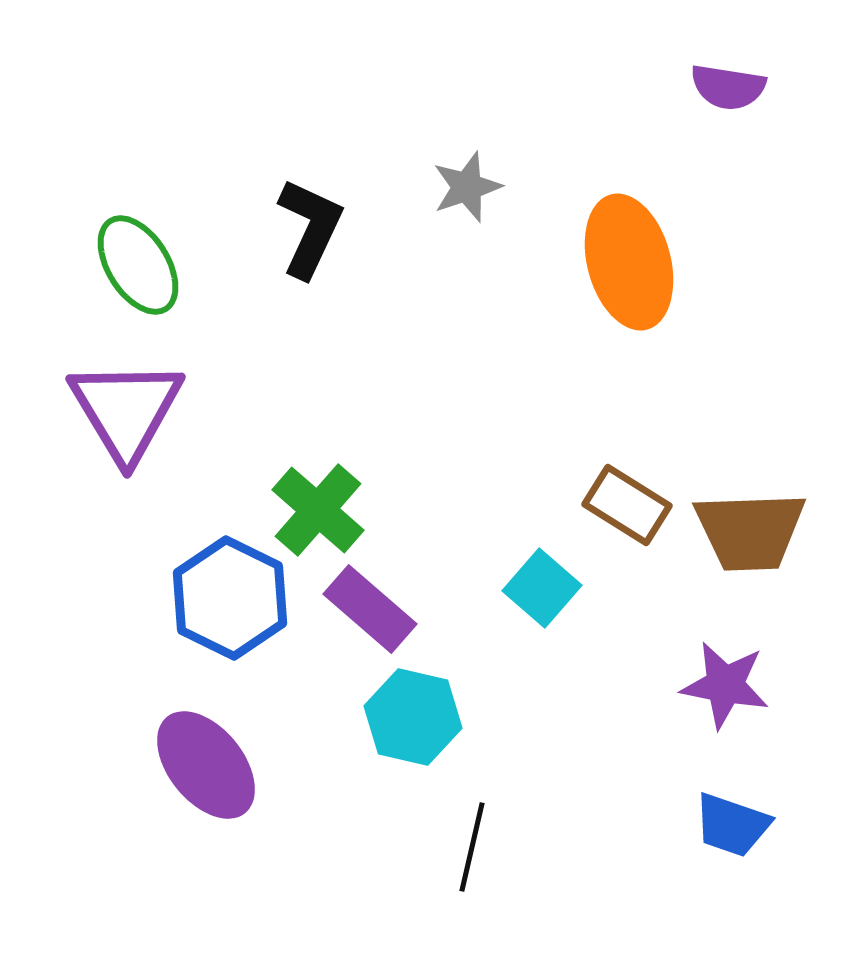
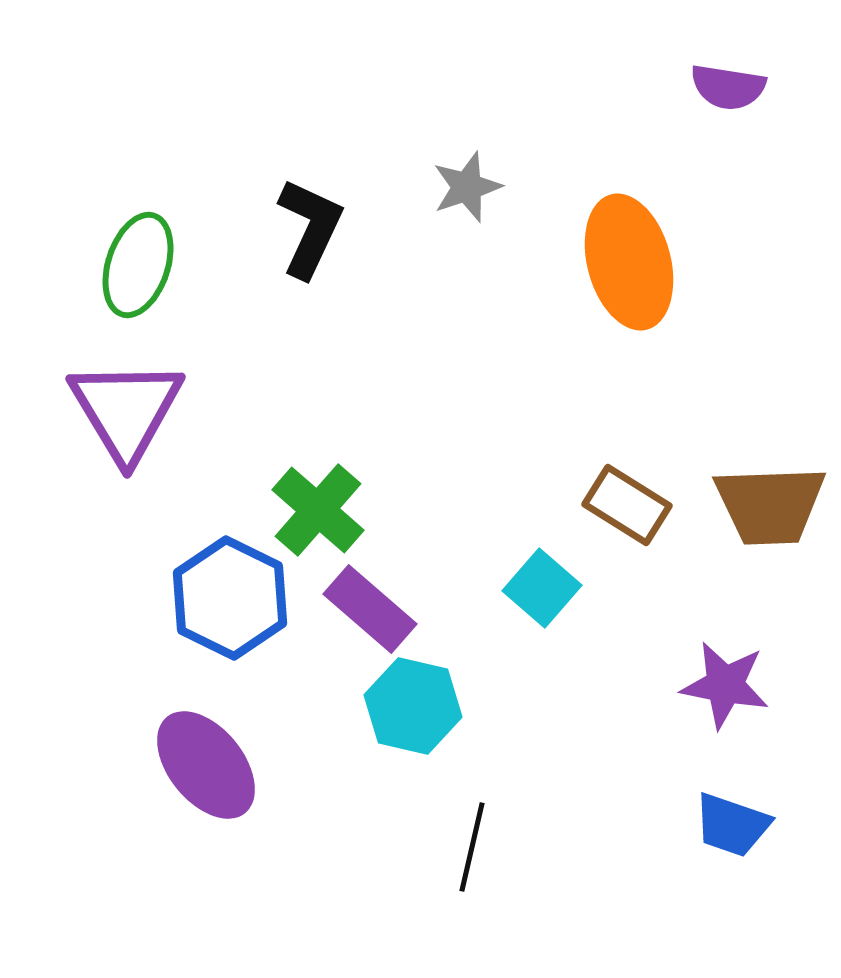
green ellipse: rotated 50 degrees clockwise
brown trapezoid: moved 20 px right, 26 px up
cyan hexagon: moved 11 px up
